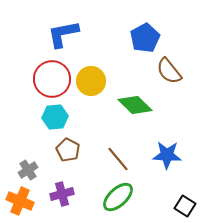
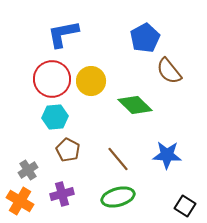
green ellipse: rotated 28 degrees clockwise
orange cross: rotated 8 degrees clockwise
